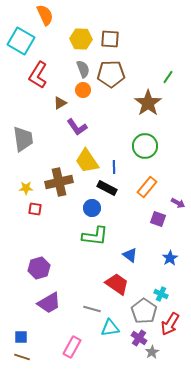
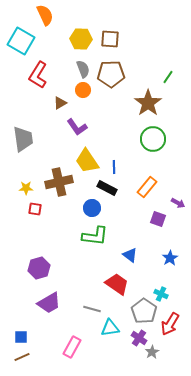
green circle: moved 8 px right, 7 px up
brown line: rotated 42 degrees counterclockwise
